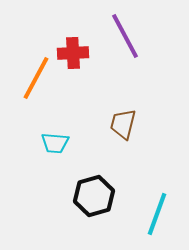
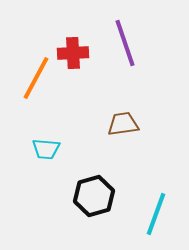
purple line: moved 7 px down; rotated 9 degrees clockwise
brown trapezoid: rotated 68 degrees clockwise
cyan trapezoid: moved 9 px left, 6 px down
cyan line: moved 1 px left
